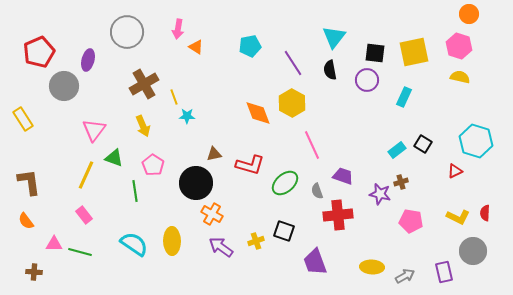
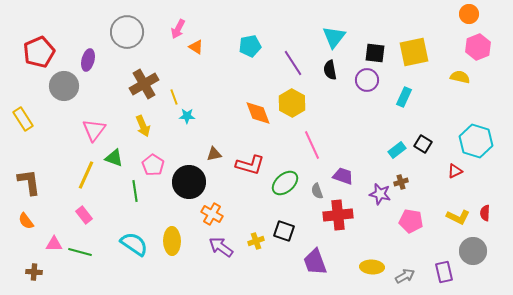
pink arrow at (178, 29): rotated 18 degrees clockwise
pink hexagon at (459, 46): moved 19 px right, 1 px down; rotated 20 degrees clockwise
black circle at (196, 183): moved 7 px left, 1 px up
